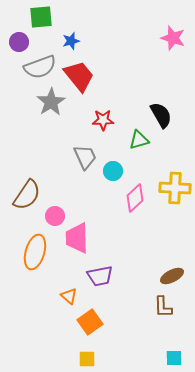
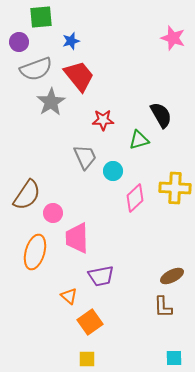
gray semicircle: moved 4 px left, 2 px down
pink circle: moved 2 px left, 3 px up
purple trapezoid: moved 1 px right
